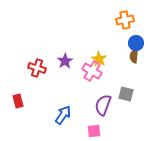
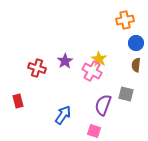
brown semicircle: moved 2 px right, 9 px down
pink square: rotated 24 degrees clockwise
